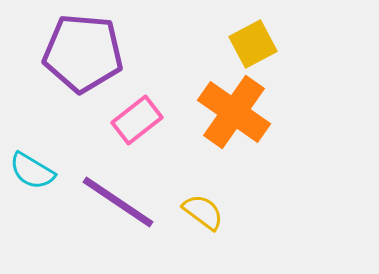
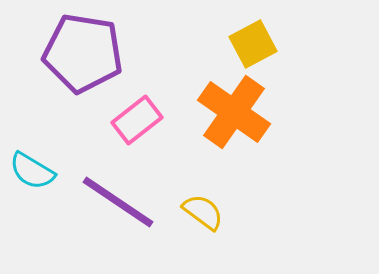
purple pentagon: rotated 4 degrees clockwise
